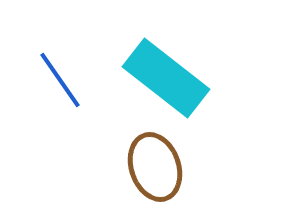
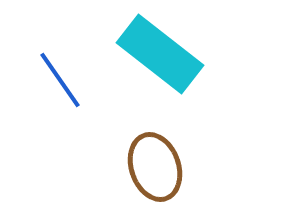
cyan rectangle: moved 6 px left, 24 px up
